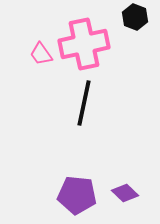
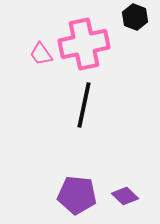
black line: moved 2 px down
purple diamond: moved 3 px down
